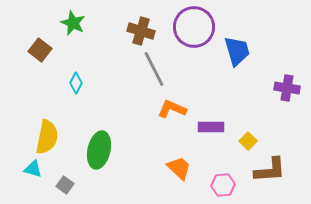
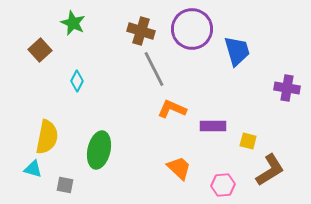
purple circle: moved 2 px left, 2 px down
brown square: rotated 10 degrees clockwise
cyan diamond: moved 1 px right, 2 px up
purple rectangle: moved 2 px right, 1 px up
yellow square: rotated 30 degrees counterclockwise
brown L-shape: rotated 28 degrees counterclockwise
gray square: rotated 24 degrees counterclockwise
